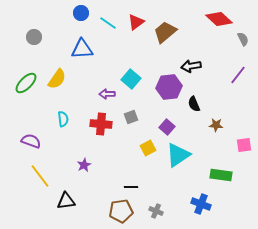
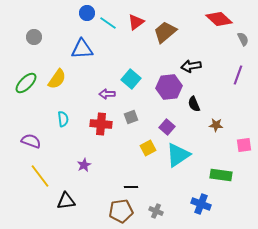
blue circle: moved 6 px right
purple line: rotated 18 degrees counterclockwise
